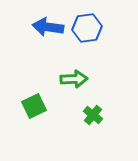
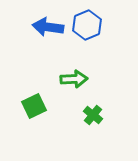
blue hexagon: moved 3 px up; rotated 16 degrees counterclockwise
